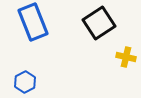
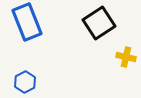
blue rectangle: moved 6 px left
